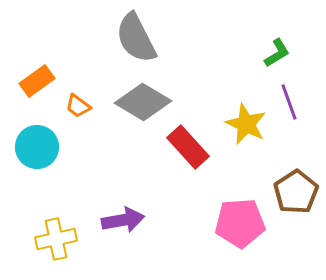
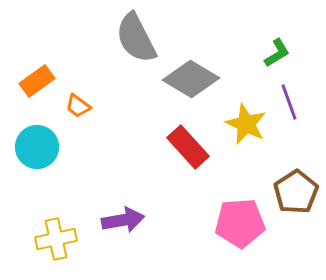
gray diamond: moved 48 px right, 23 px up
